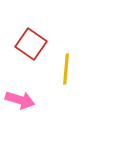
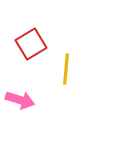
red square: rotated 24 degrees clockwise
